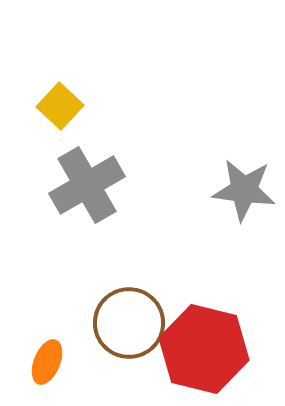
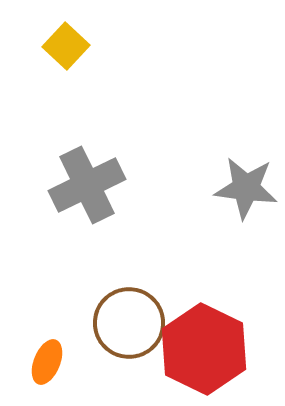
yellow square: moved 6 px right, 60 px up
gray cross: rotated 4 degrees clockwise
gray star: moved 2 px right, 2 px up
red hexagon: rotated 12 degrees clockwise
